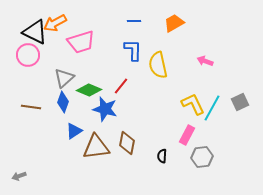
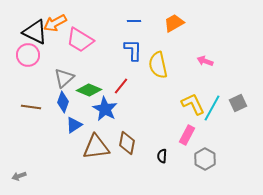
pink trapezoid: moved 1 px left, 2 px up; rotated 48 degrees clockwise
gray square: moved 2 px left, 1 px down
blue star: rotated 15 degrees clockwise
blue triangle: moved 6 px up
gray hexagon: moved 3 px right, 2 px down; rotated 25 degrees counterclockwise
